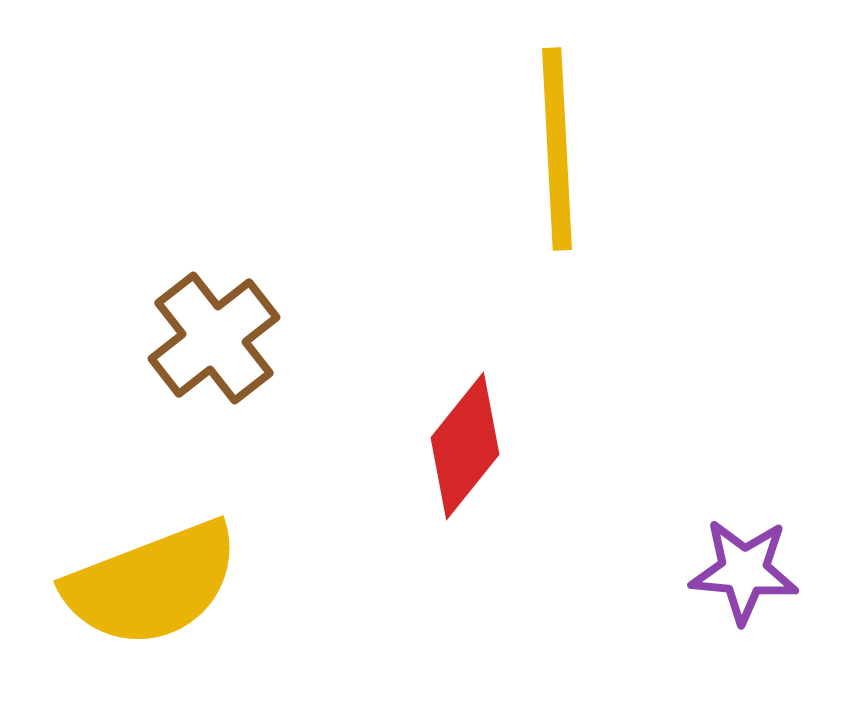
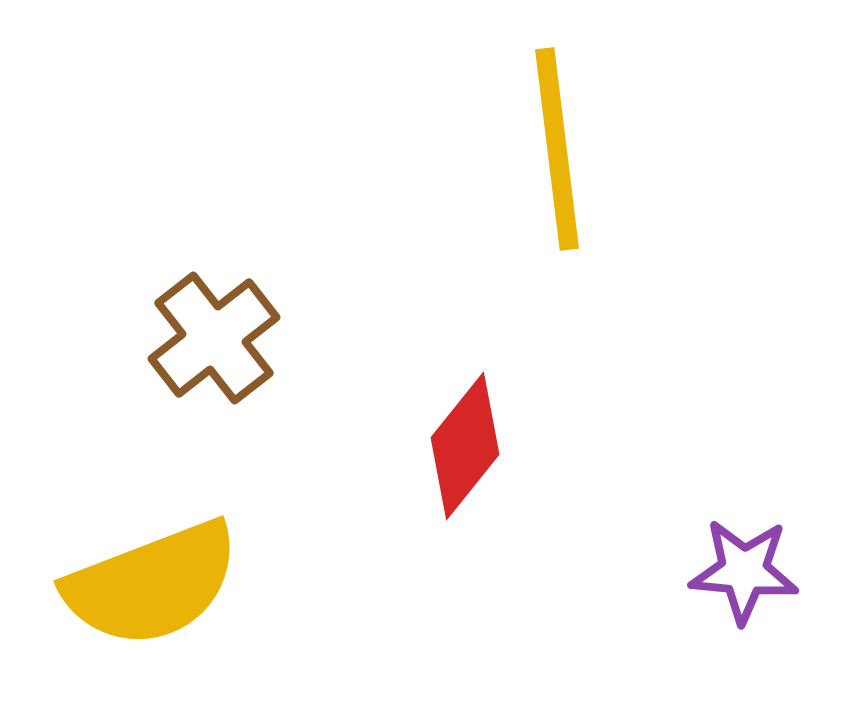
yellow line: rotated 4 degrees counterclockwise
